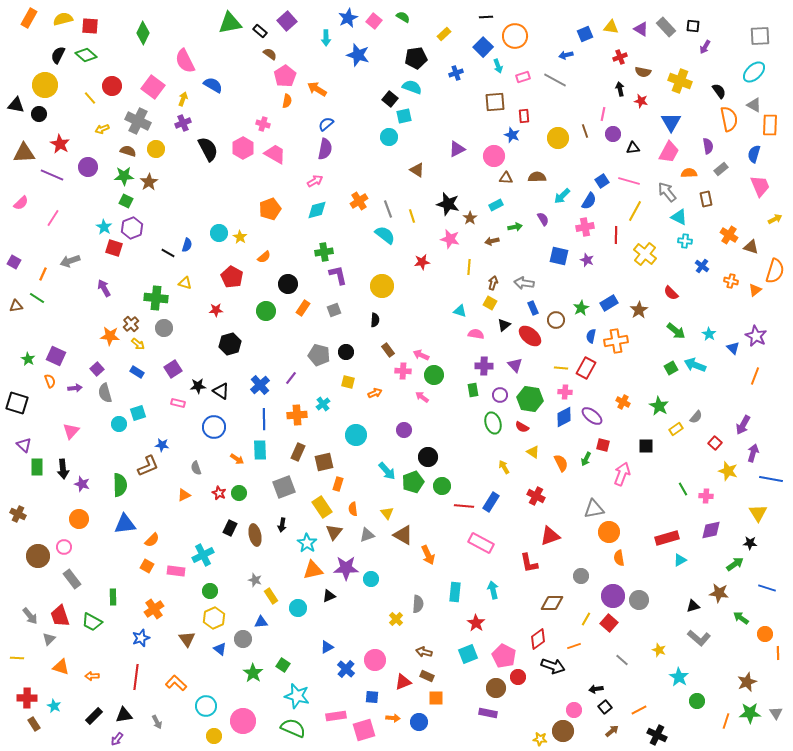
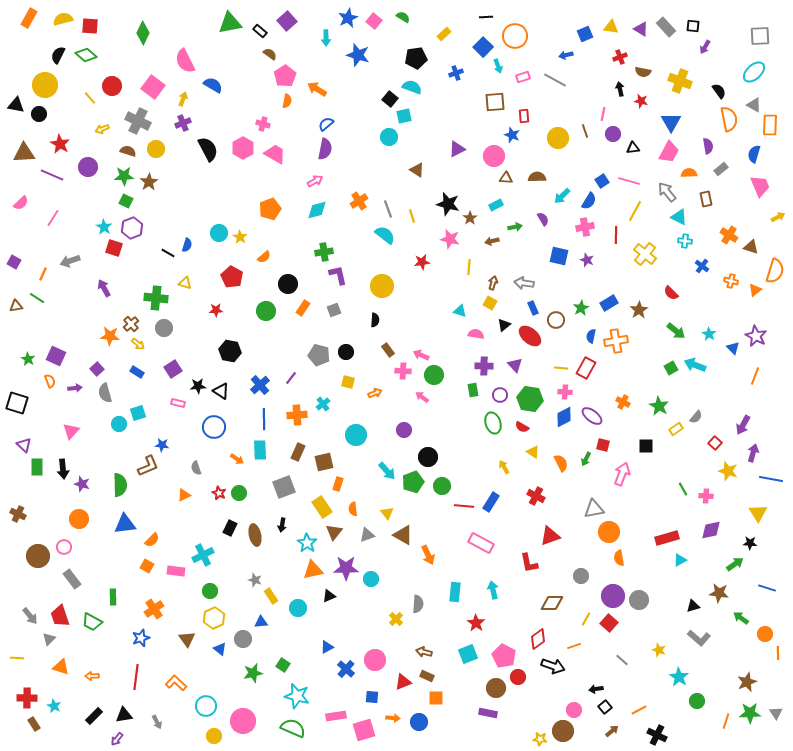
yellow arrow at (775, 219): moved 3 px right, 2 px up
black hexagon at (230, 344): moved 7 px down; rotated 25 degrees clockwise
green star at (253, 673): rotated 24 degrees clockwise
